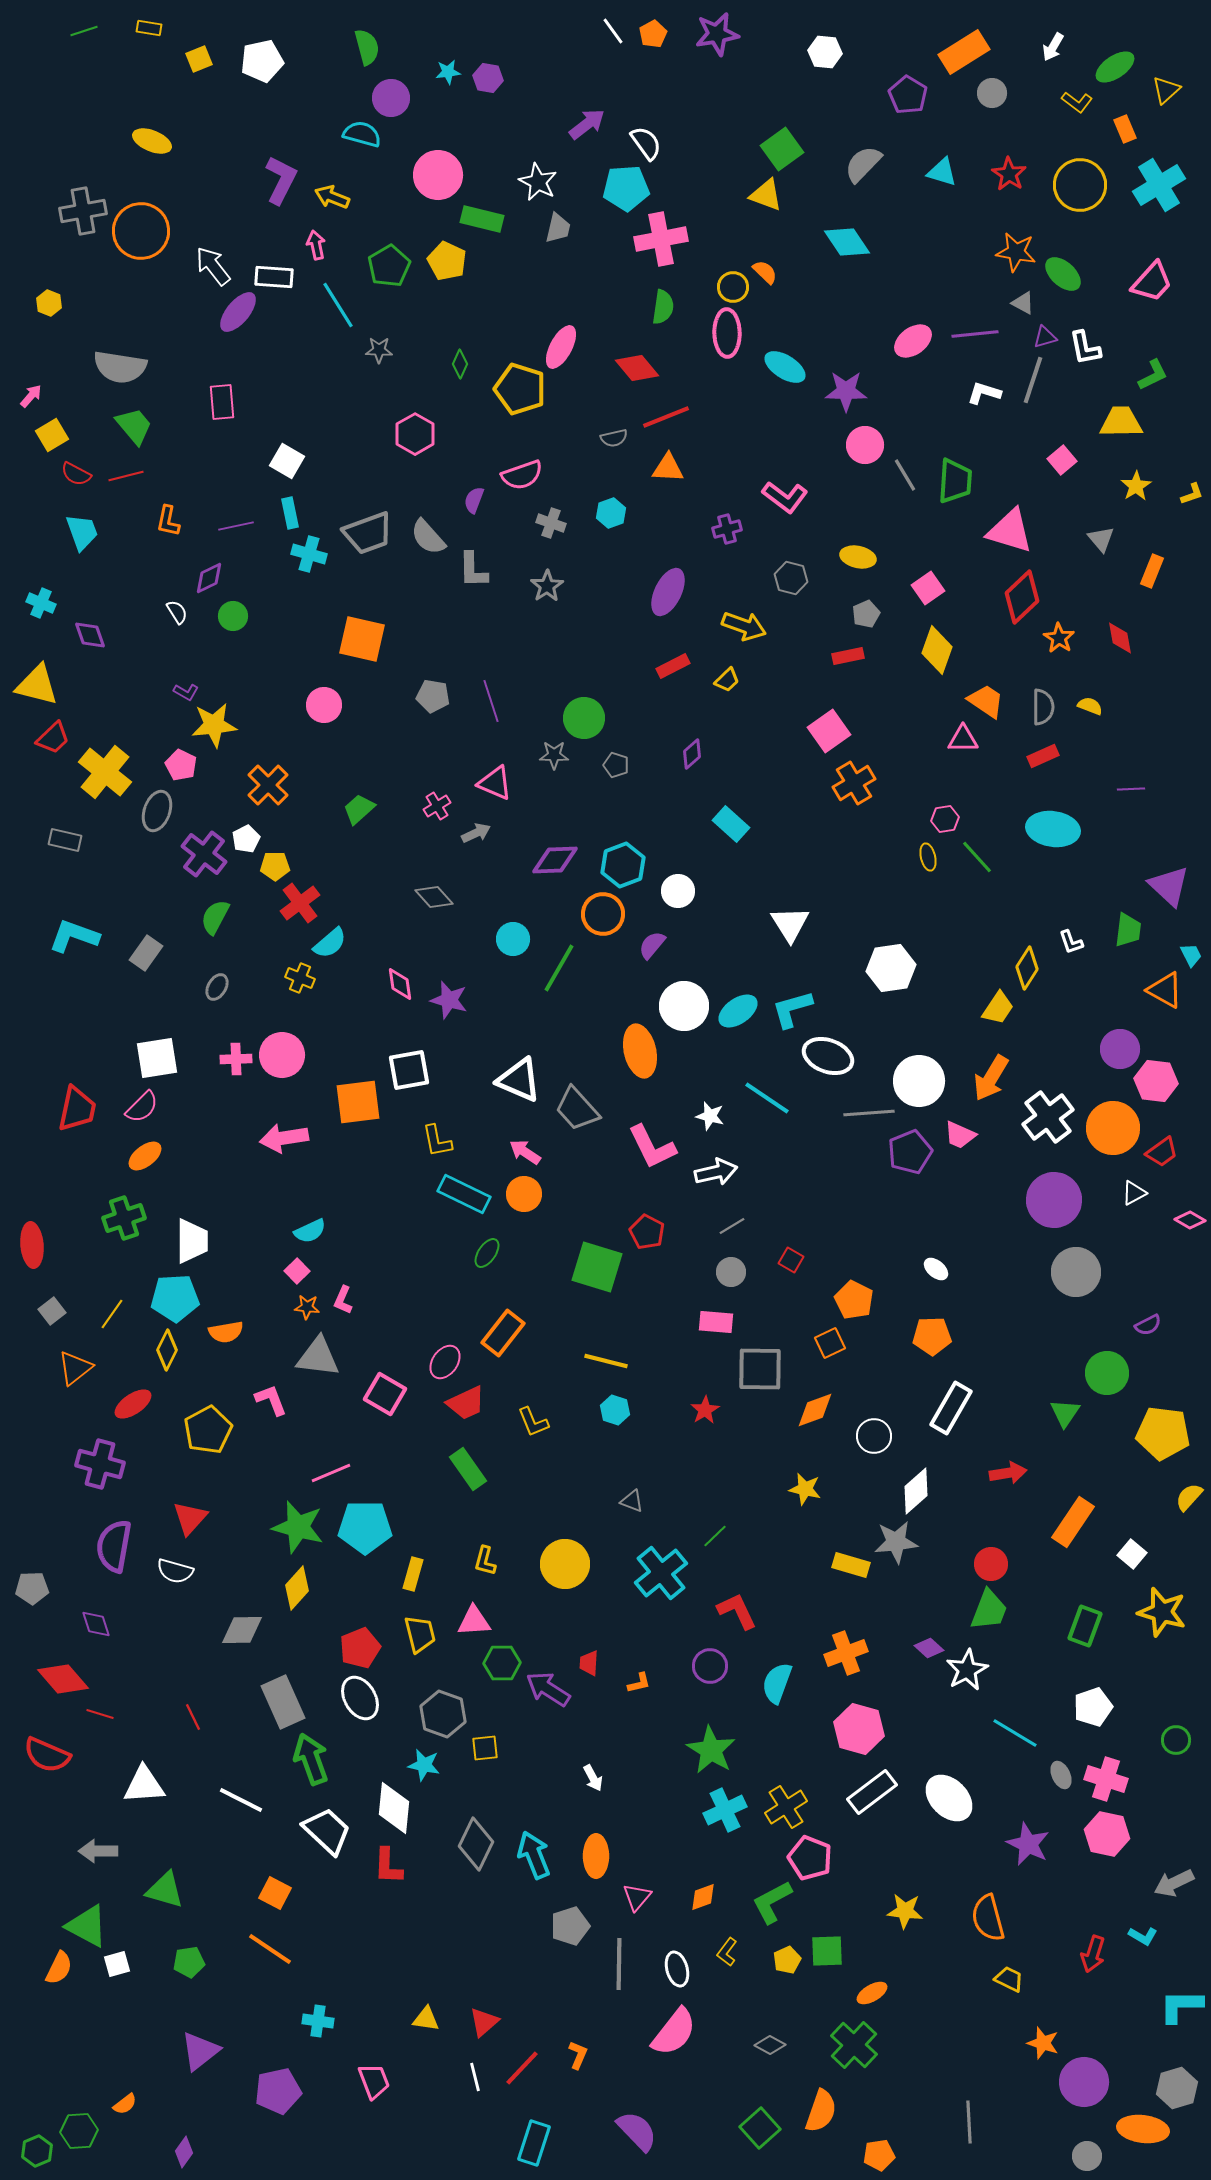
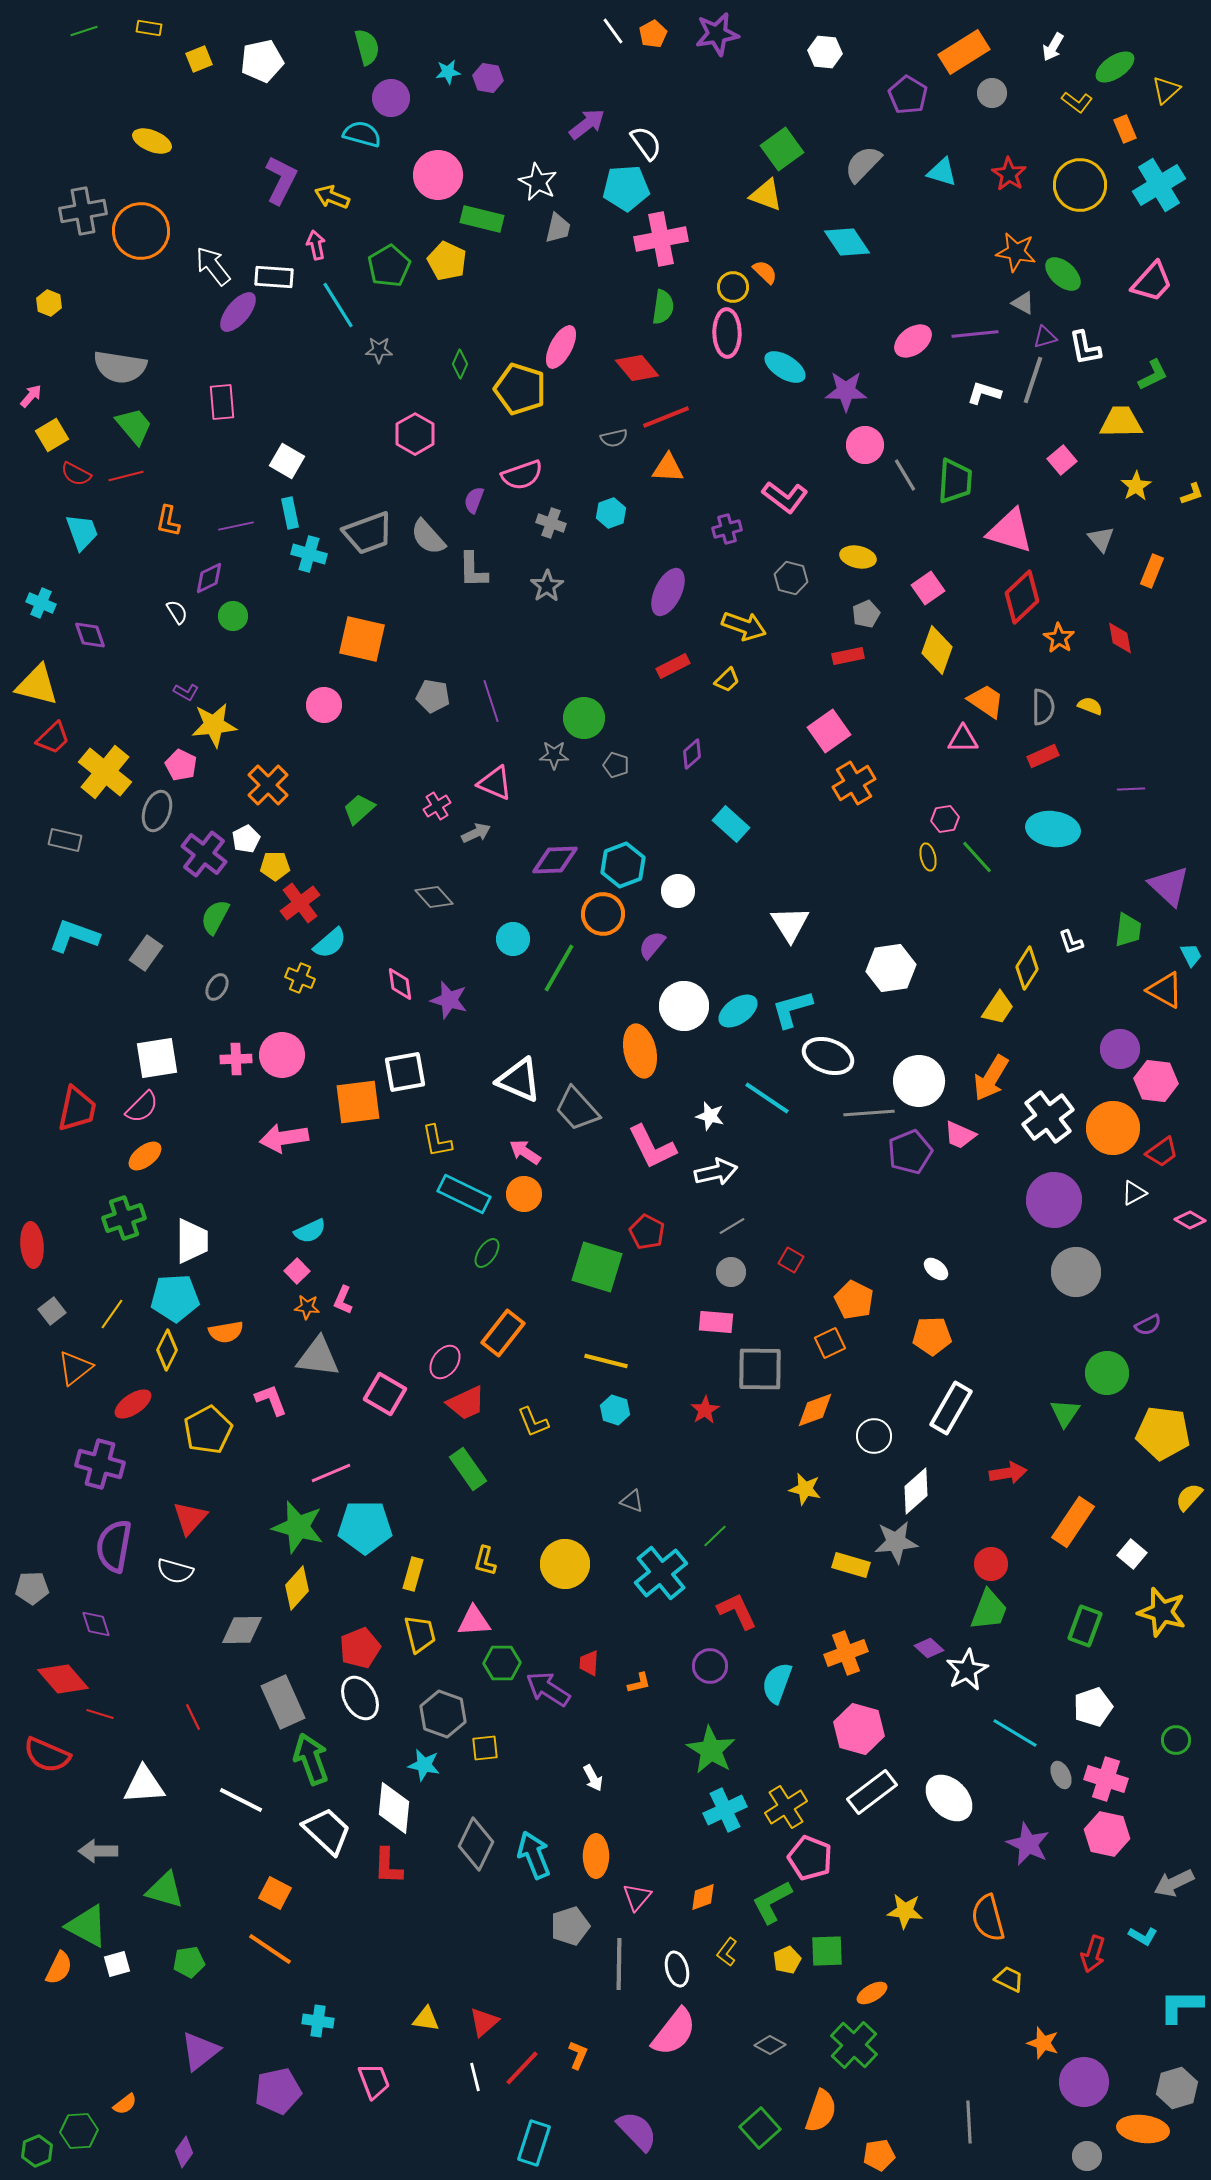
white square at (409, 1070): moved 4 px left, 2 px down
